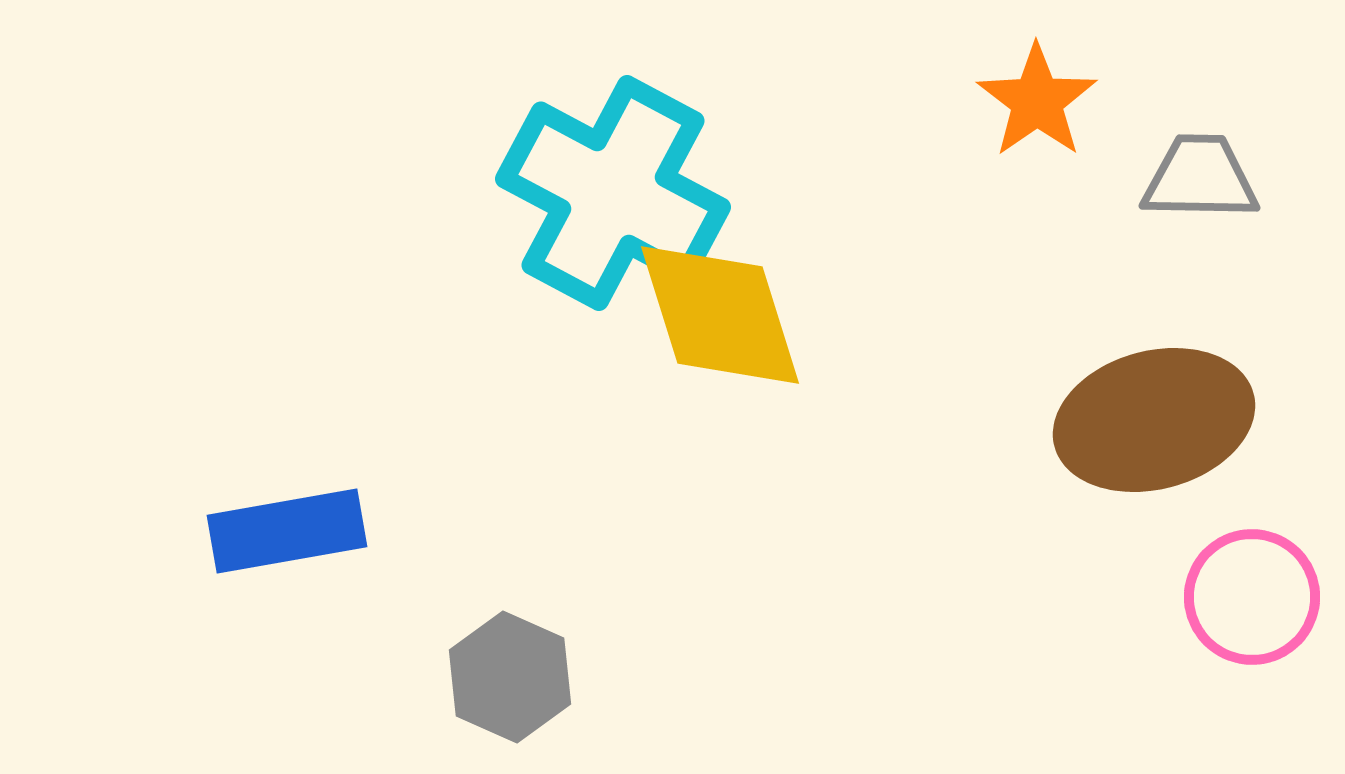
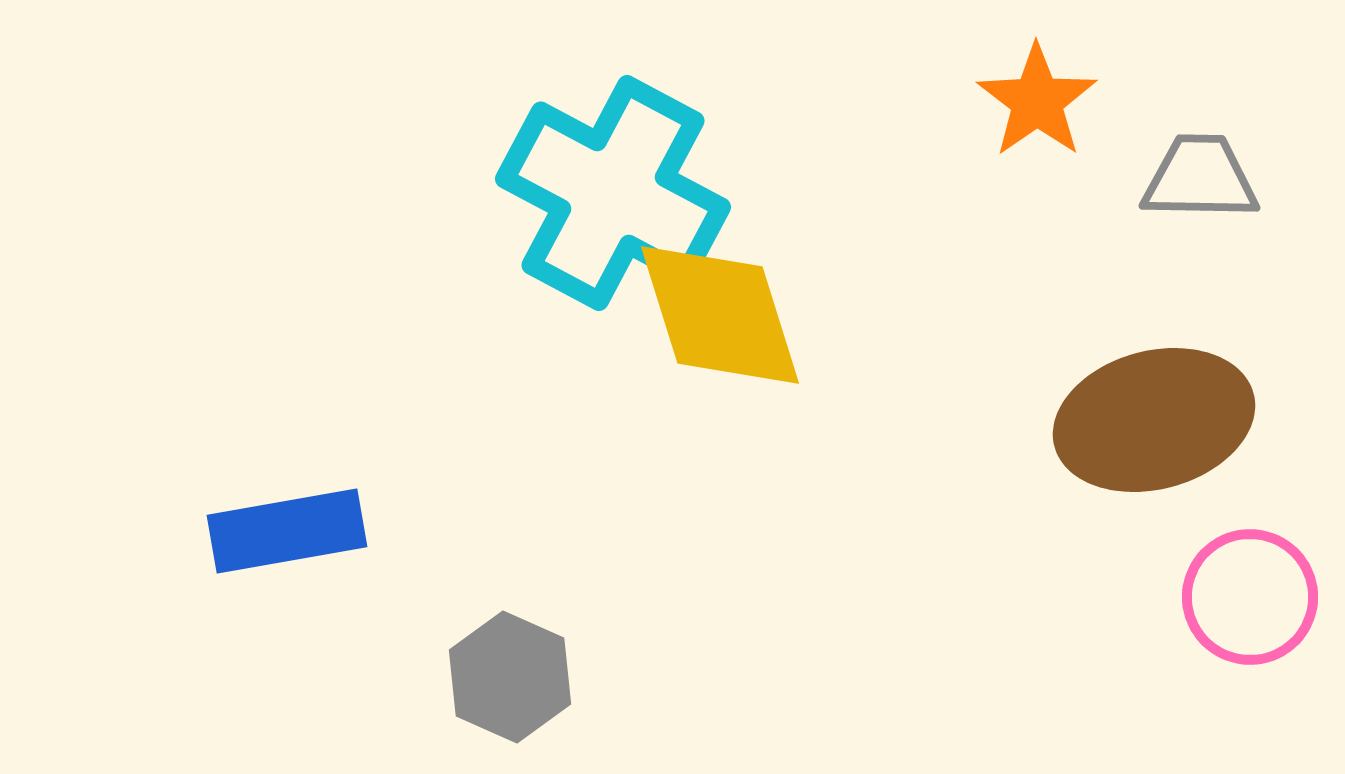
pink circle: moved 2 px left
